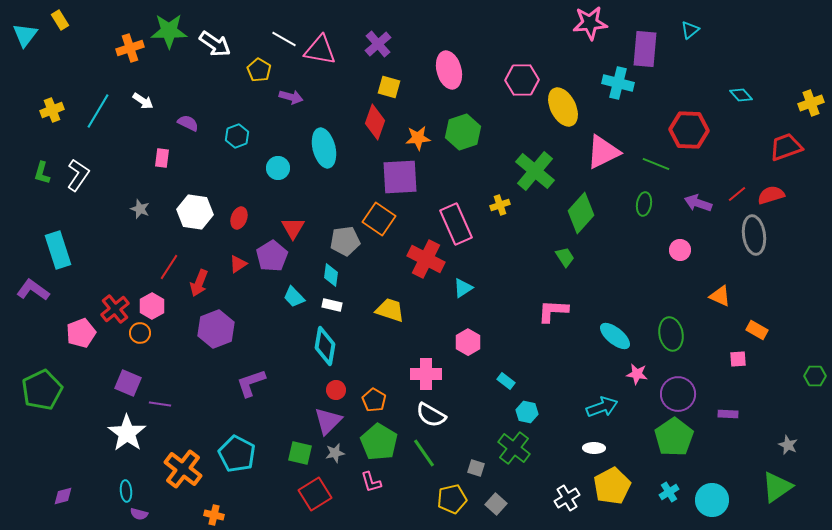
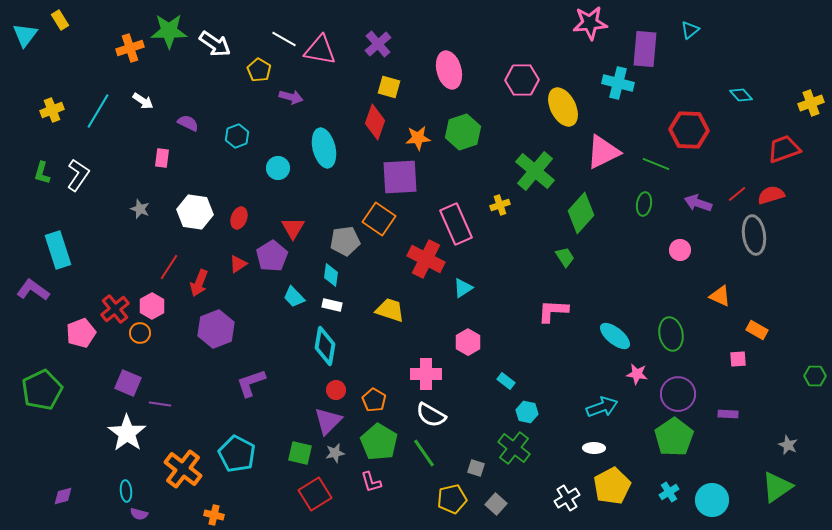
red trapezoid at (786, 147): moved 2 px left, 2 px down
